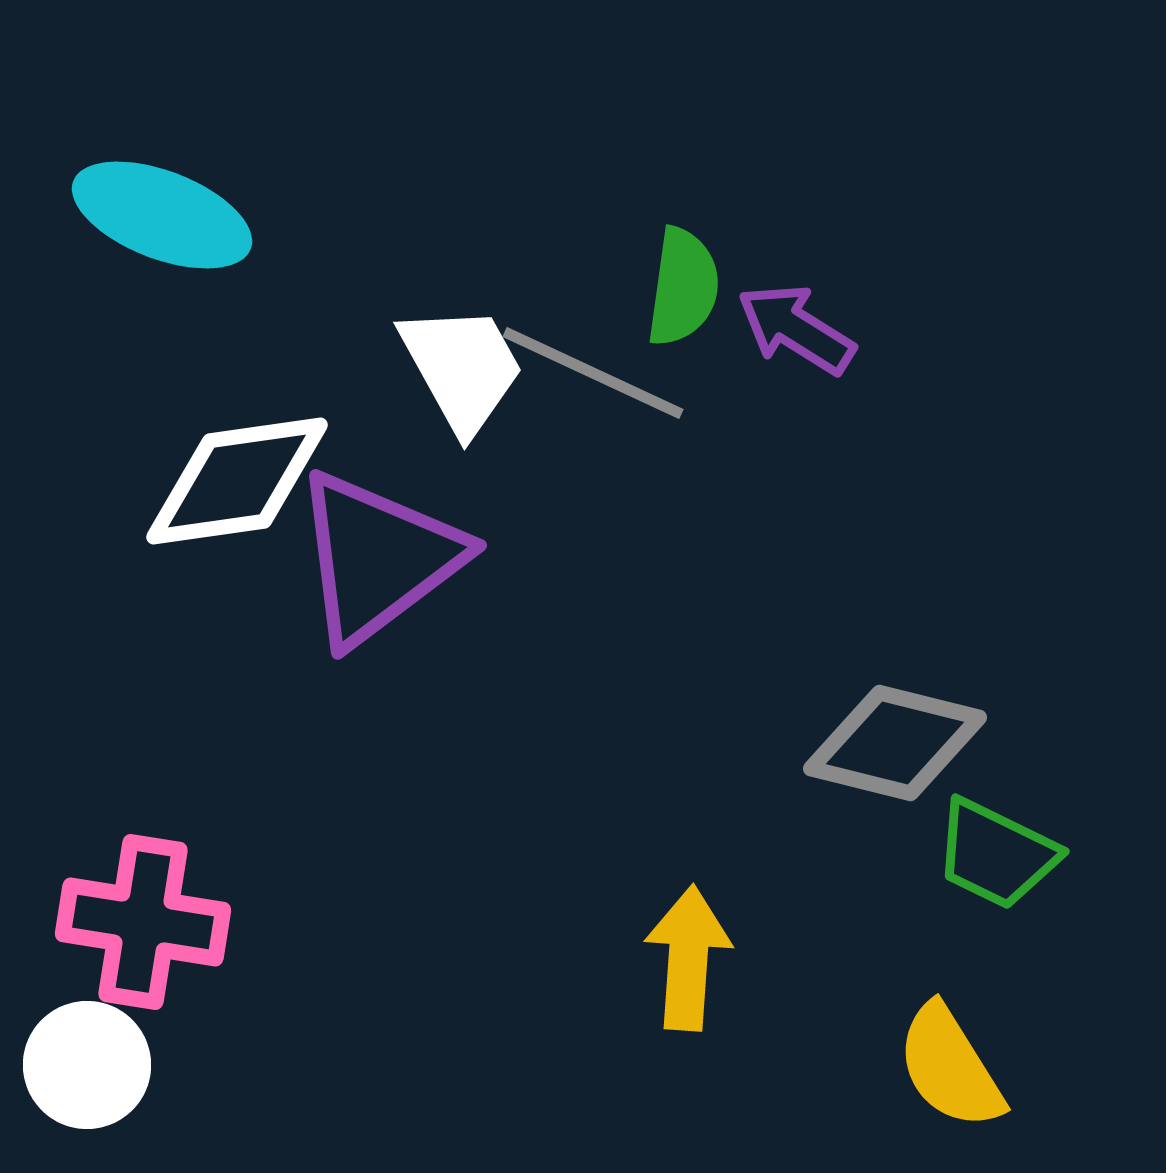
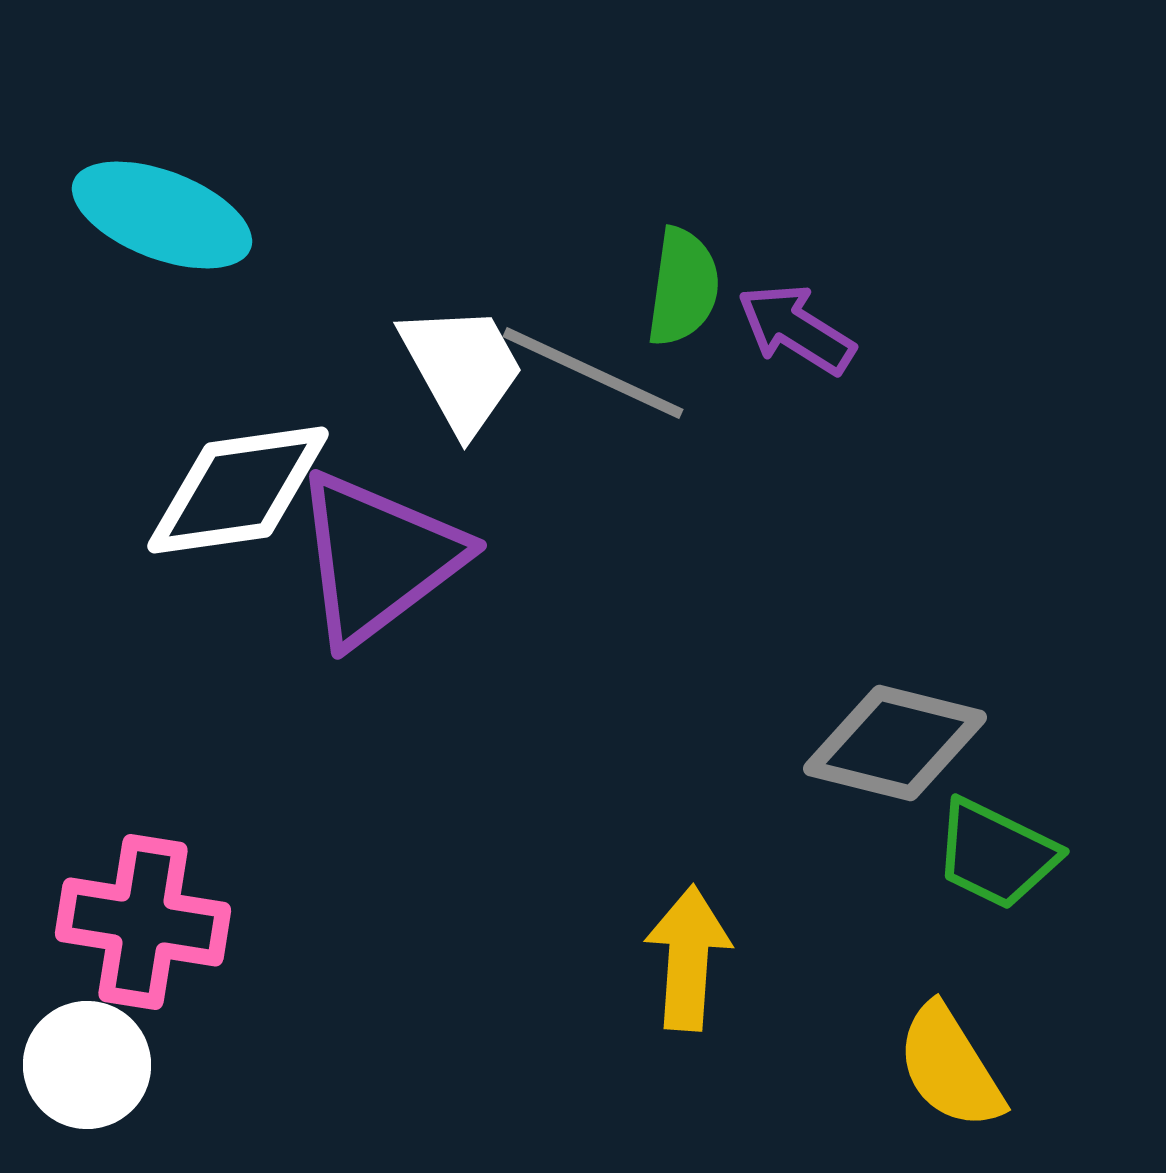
white diamond: moved 1 px right, 9 px down
